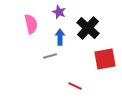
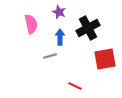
black cross: rotated 20 degrees clockwise
